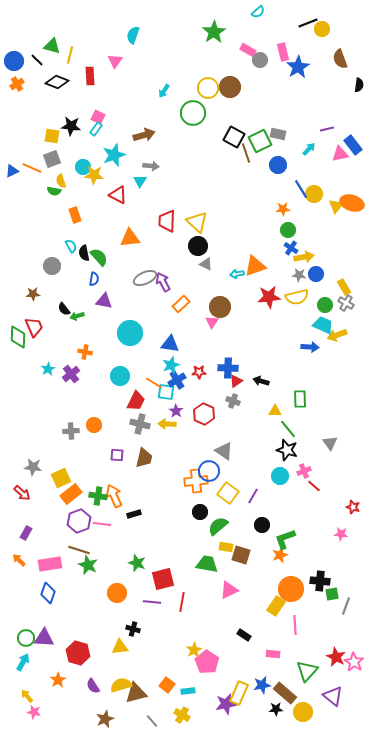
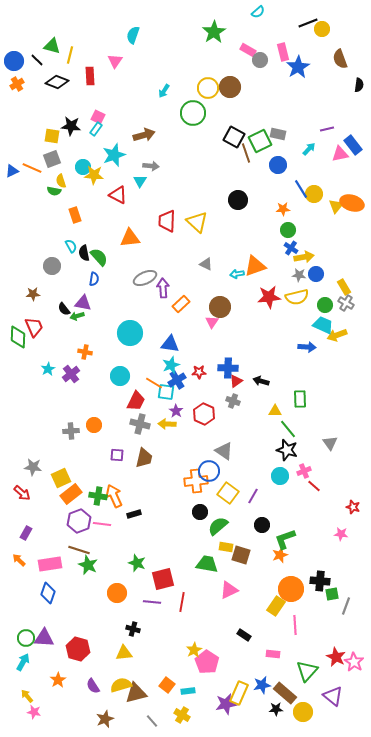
black circle at (198, 246): moved 40 px right, 46 px up
purple arrow at (163, 282): moved 6 px down; rotated 24 degrees clockwise
purple triangle at (104, 301): moved 21 px left, 2 px down
blue arrow at (310, 347): moved 3 px left
yellow triangle at (120, 647): moved 4 px right, 6 px down
red hexagon at (78, 653): moved 4 px up
